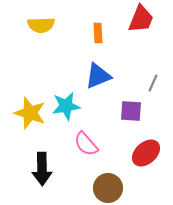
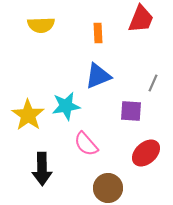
yellow star: moved 2 px left, 2 px down; rotated 16 degrees clockwise
